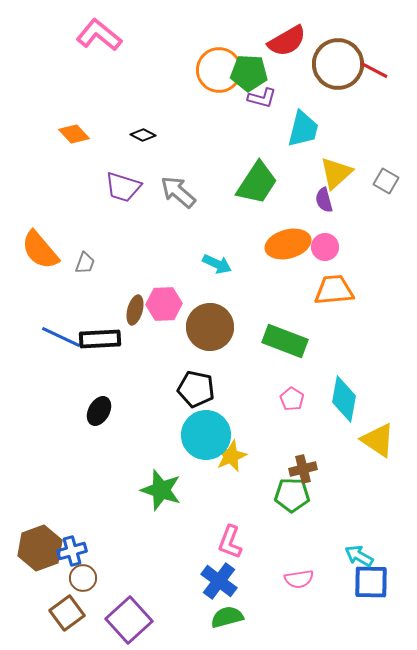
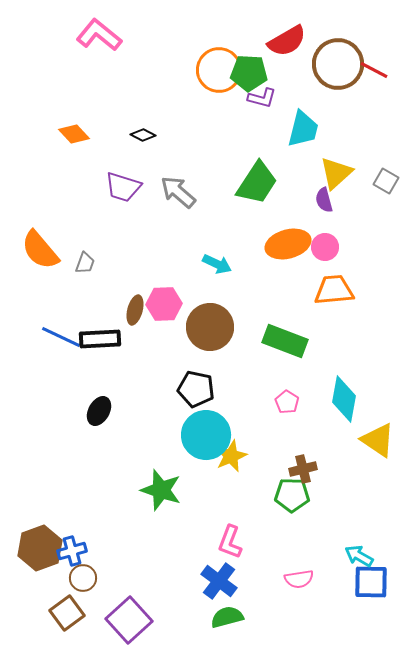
pink pentagon at (292, 399): moved 5 px left, 3 px down
